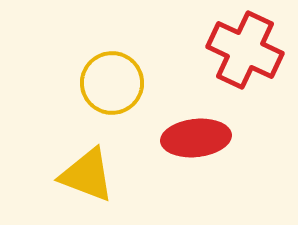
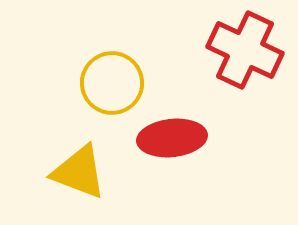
red ellipse: moved 24 px left
yellow triangle: moved 8 px left, 3 px up
